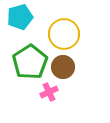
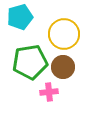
green pentagon: rotated 24 degrees clockwise
pink cross: rotated 18 degrees clockwise
